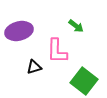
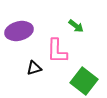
black triangle: moved 1 px down
